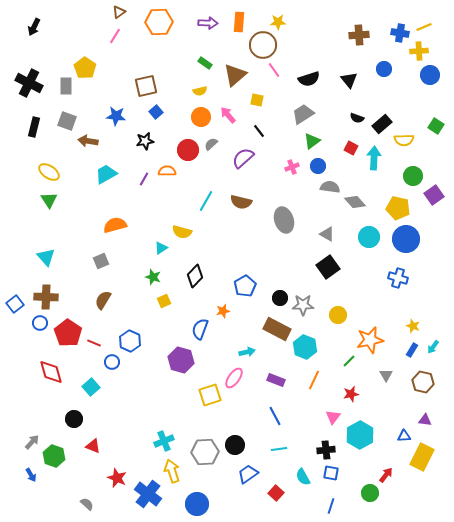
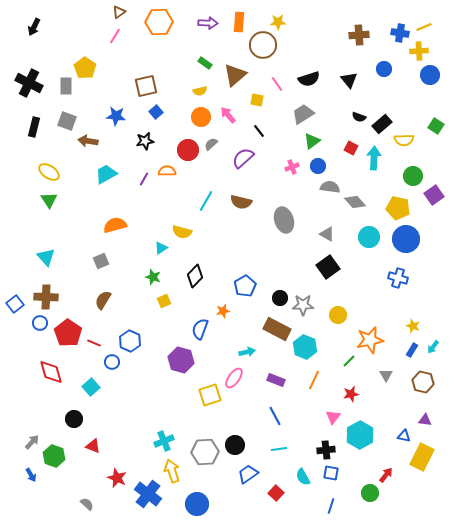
pink line at (274, 70): moved 3 px right, 14 px down
black semicircle at (357, 118): moved 2 px right, 1 px up
blue triangle at (404, 436): rotated 16 degrees clockwise
